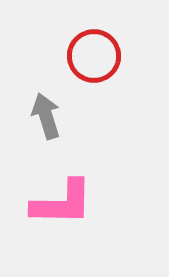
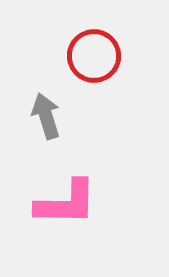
pink L-shape: moved 4 px right
